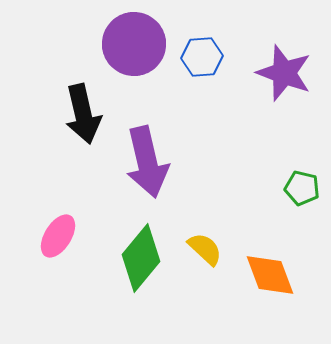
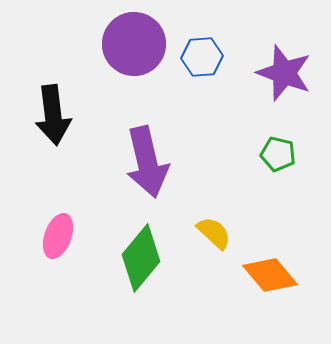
black arrow: moved 30 px left, 1 px down; rotated 6 degrees clockwise
green pentagon: moved 24 px left, 34 px up
pink ellipse: rotated 12 degrees counterclockwise
yellow semicircle: moved 9 px right, 16 px up
orange diamond: rotated 20 degrees counterclockwise
